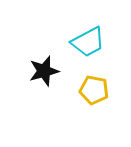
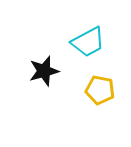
yellow pentagon: moved 6 px right
